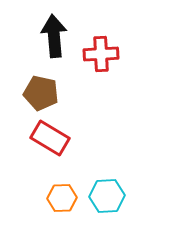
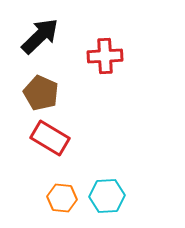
black arrow: moved 14 px left; rotated 51 degrees clockwise
red cross: moved 4 px right, 2 px down
brown pentagon: rotated 12 degrees clockwise
orange hexagon: rotated 8 degrees clockwise
